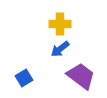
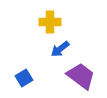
yellow cross: moved 10 px left, 2 px up
